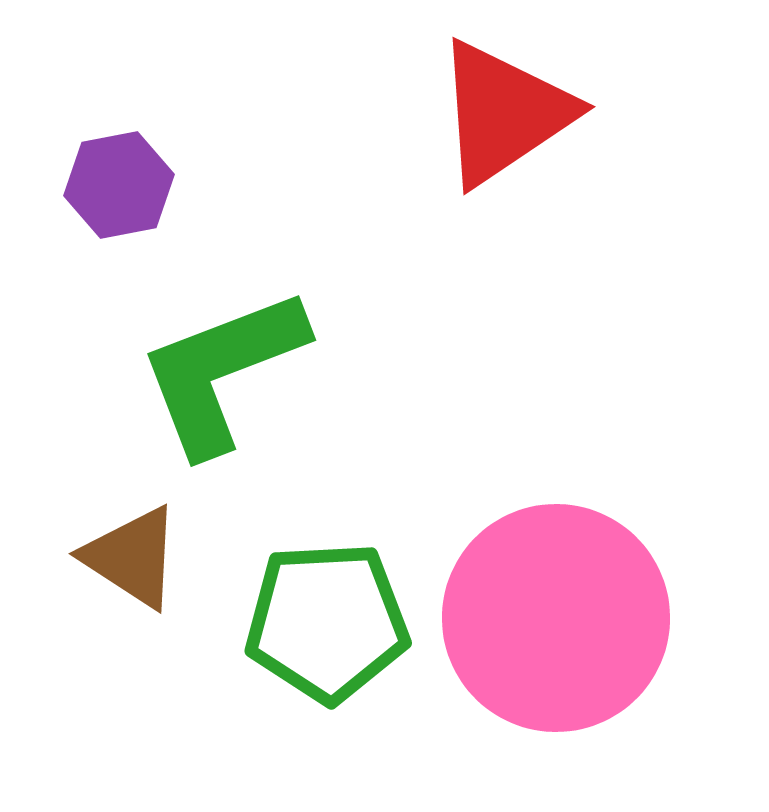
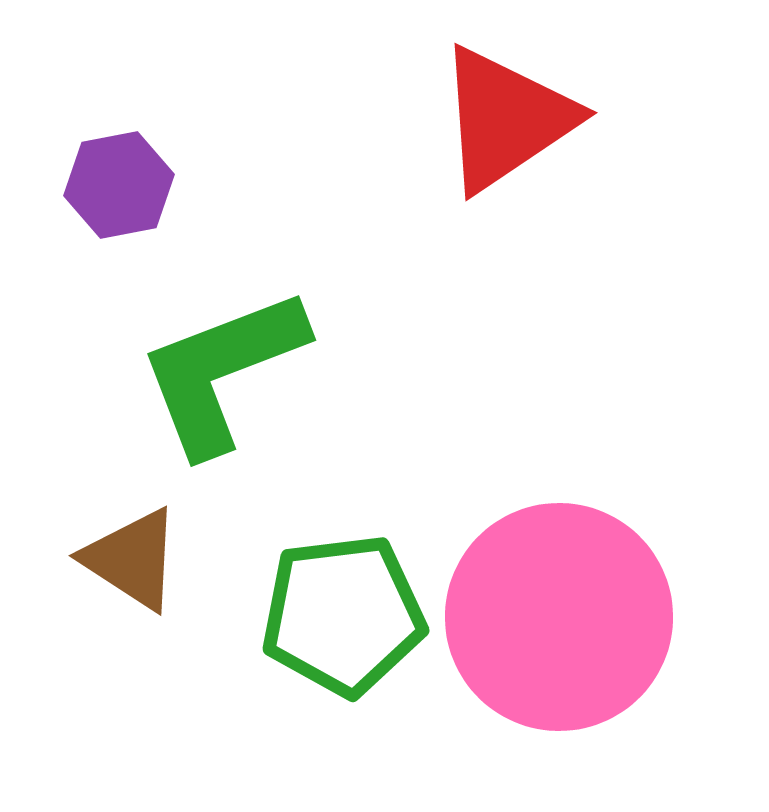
red triangle: moved 2 px right, 6 px down
brown triangle: moved 2 px down
pink circle: moved 3 px right, 1 px up
green pentagon: moved 16 px right, 7 px up; rotated 4 degrees counterclockwise
